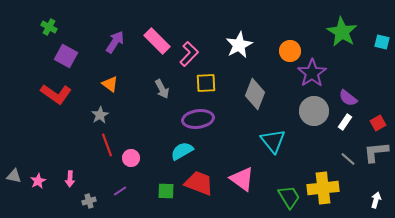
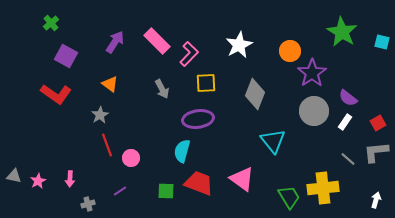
green cross: moved 2 px right, 4 px up; rotated 21 degrees clockwise
cyan semicircle: rotated 45 degrees counterclockwise
gray cross: moved 1 px left, 3 px down
